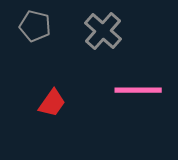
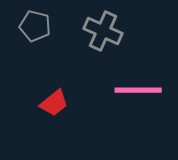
gray cross: rotated 18 degrees counterclockwise
red trapezoid: moved 2 px right; rotated 16 degrees clockwise
